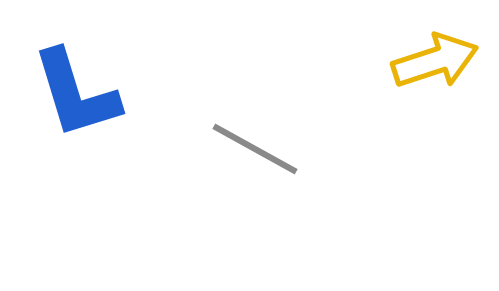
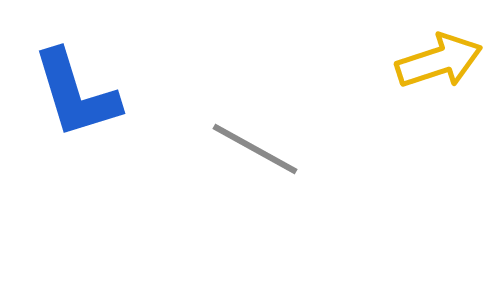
yellow arrow: moved 4 px right
